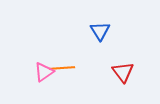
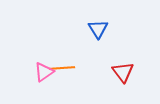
blue triangle: moved 2 px left, 2 px up
